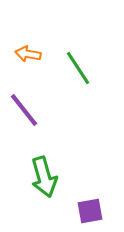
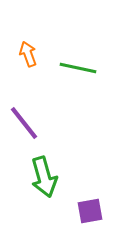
orange arrow: rotated 60 degrees clockwise
green line: rotated 45 degrees counterclockwise
purple line: moved 13 px down
